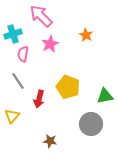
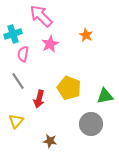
yellow pentagon: moved 1 px right, 1 px down
yellow triangle: moved 4 px right, 5 px down
